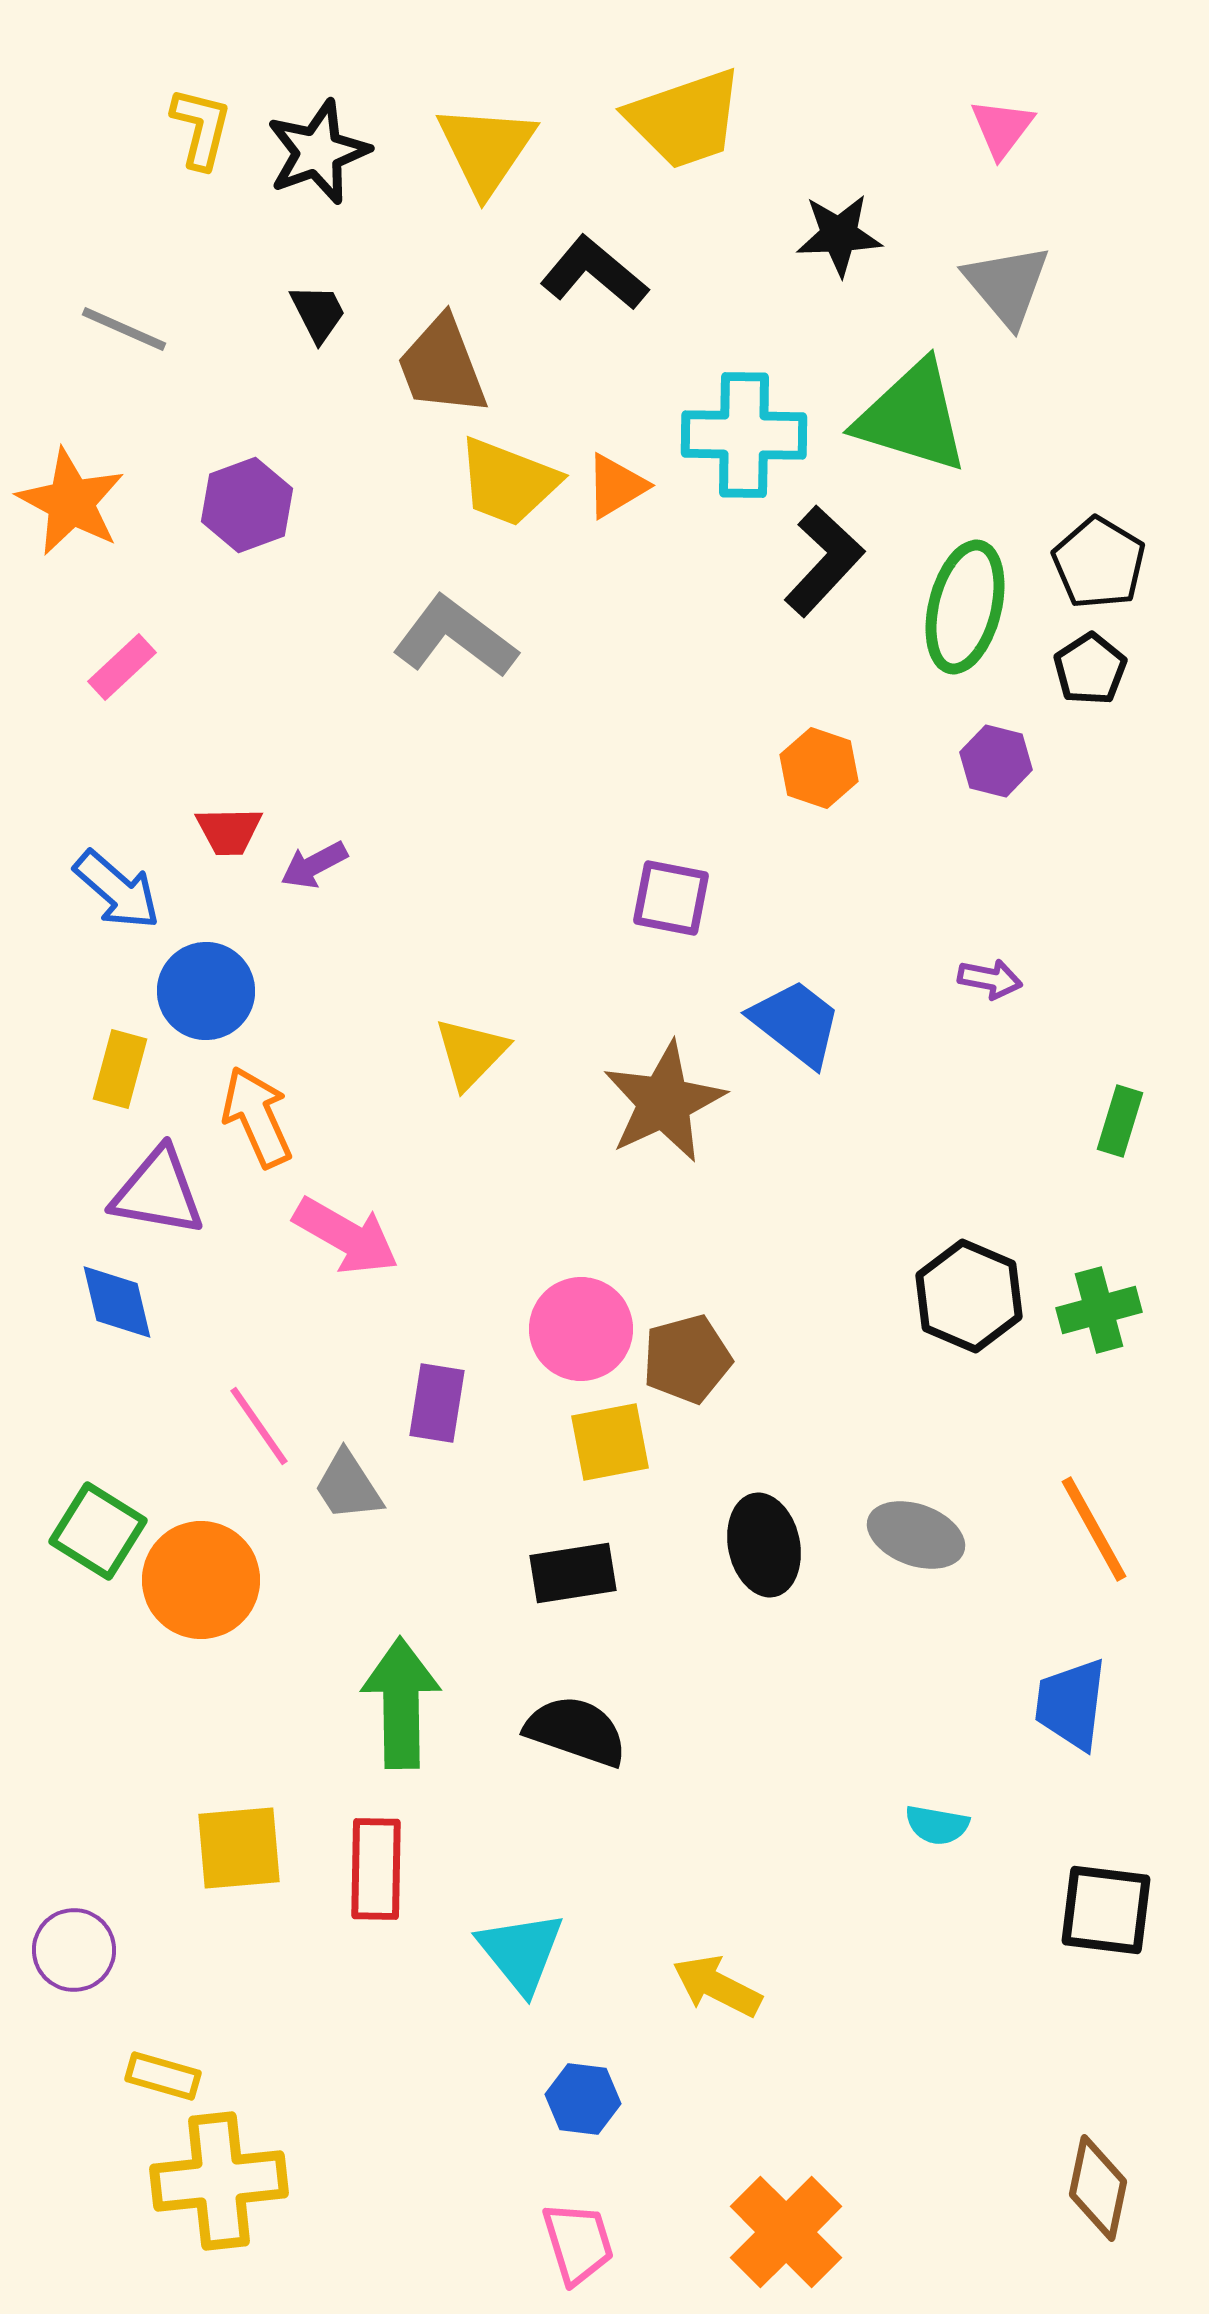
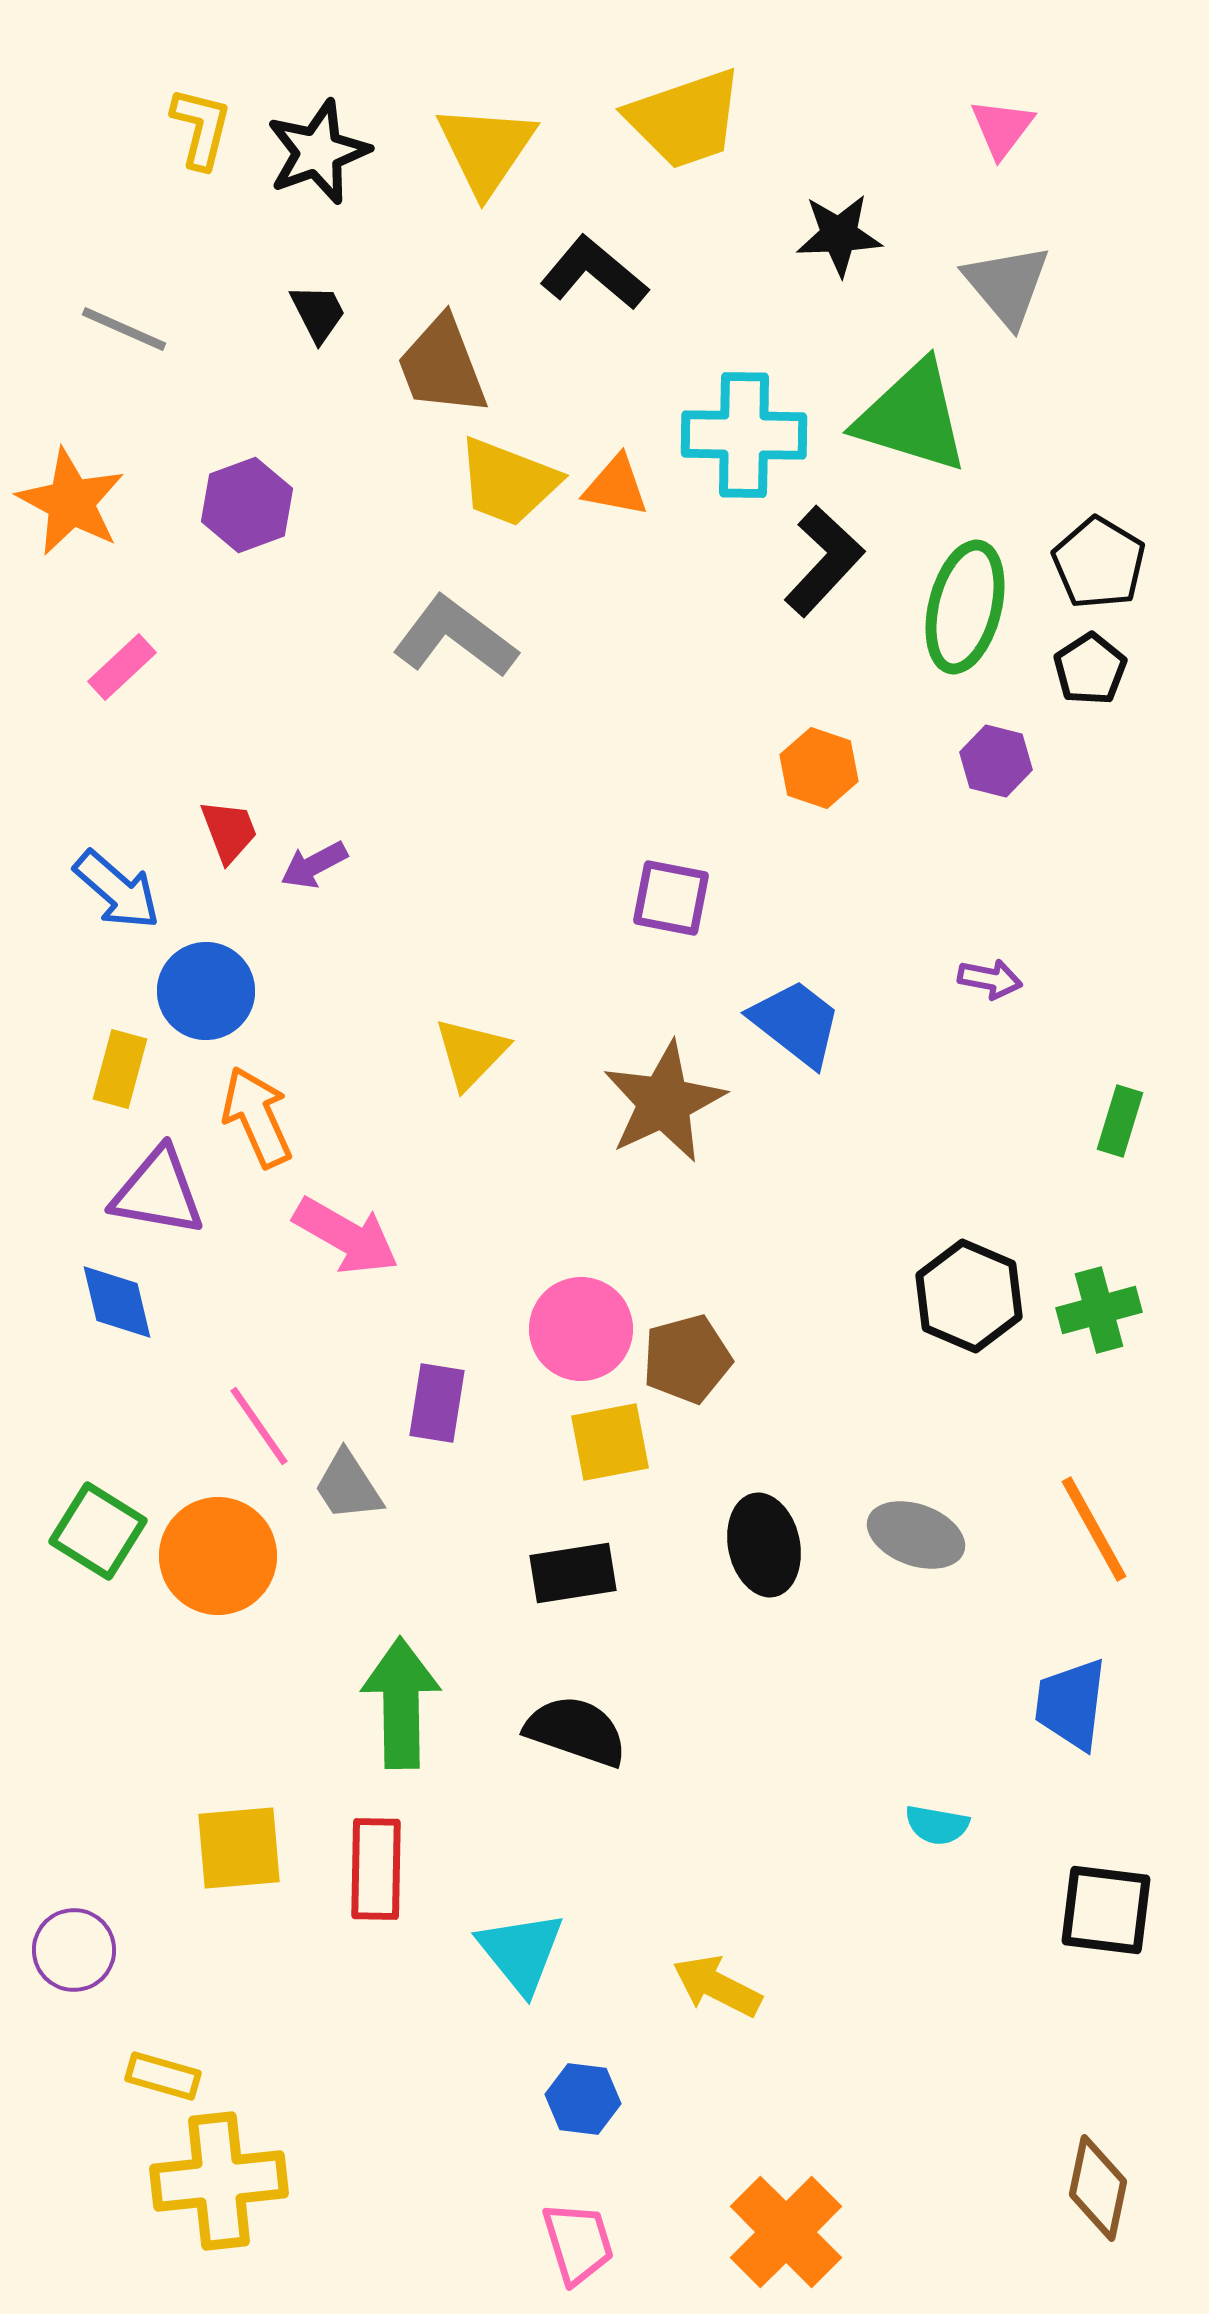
orange triangle at (616, 486): rotated 42 degrees clockwise
red trapezoid at (229, 831): rotated 110 degrees counterclockwise
orange circle at (201, 1580): moved 17 px right, 24 px up
